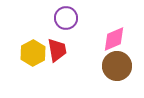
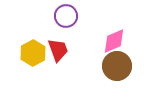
purple circle: moved 2 px up
pink diamond: moved 2 px down
red trapezoid: moved 1 px right; rotated 10 degrees counterclockwise
